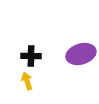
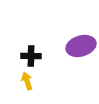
purple ellipse: moved 8 px up
